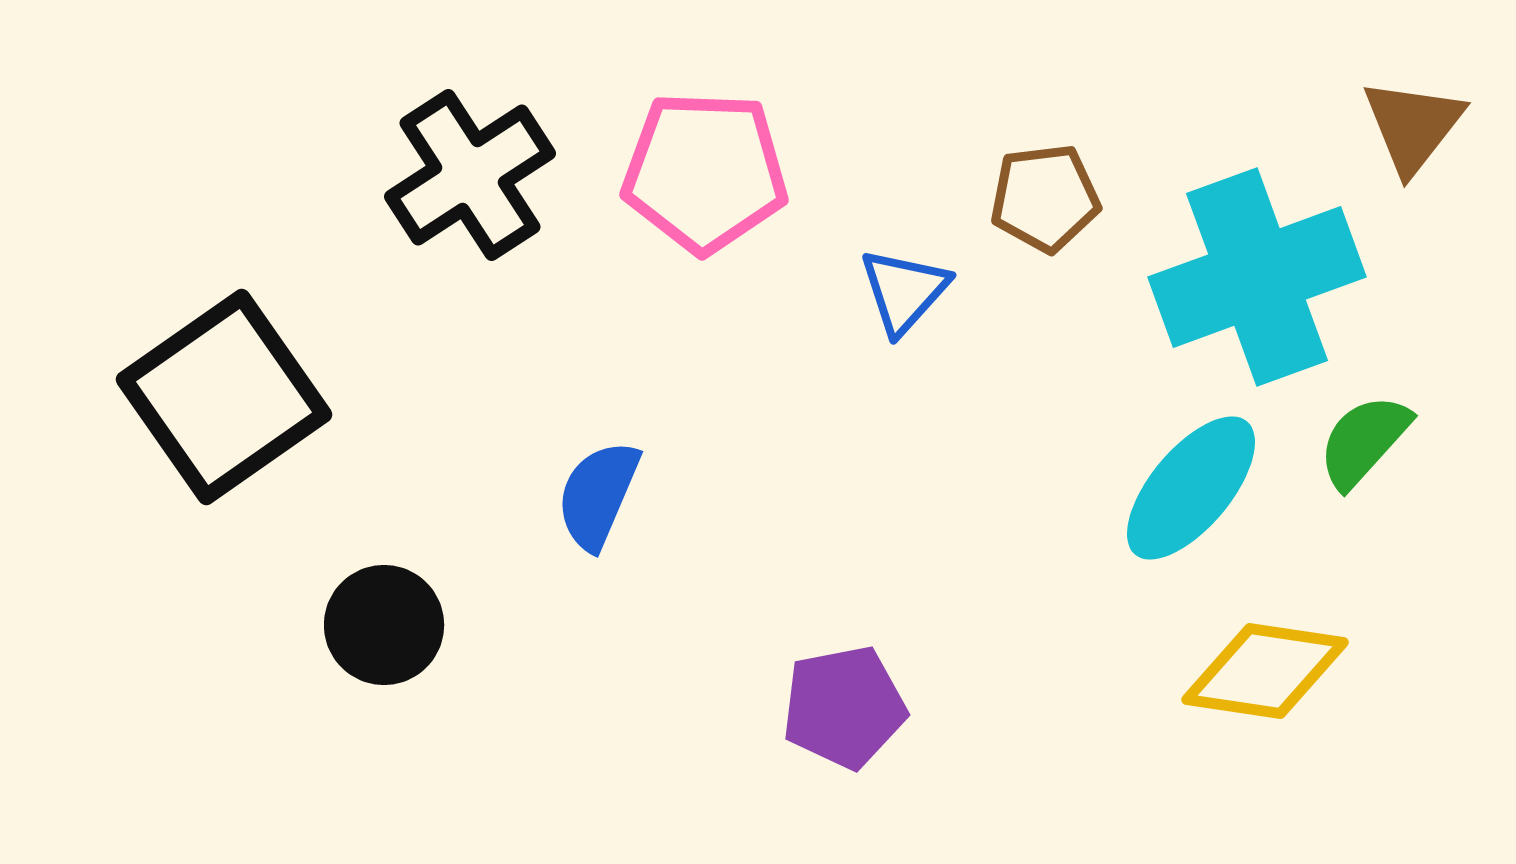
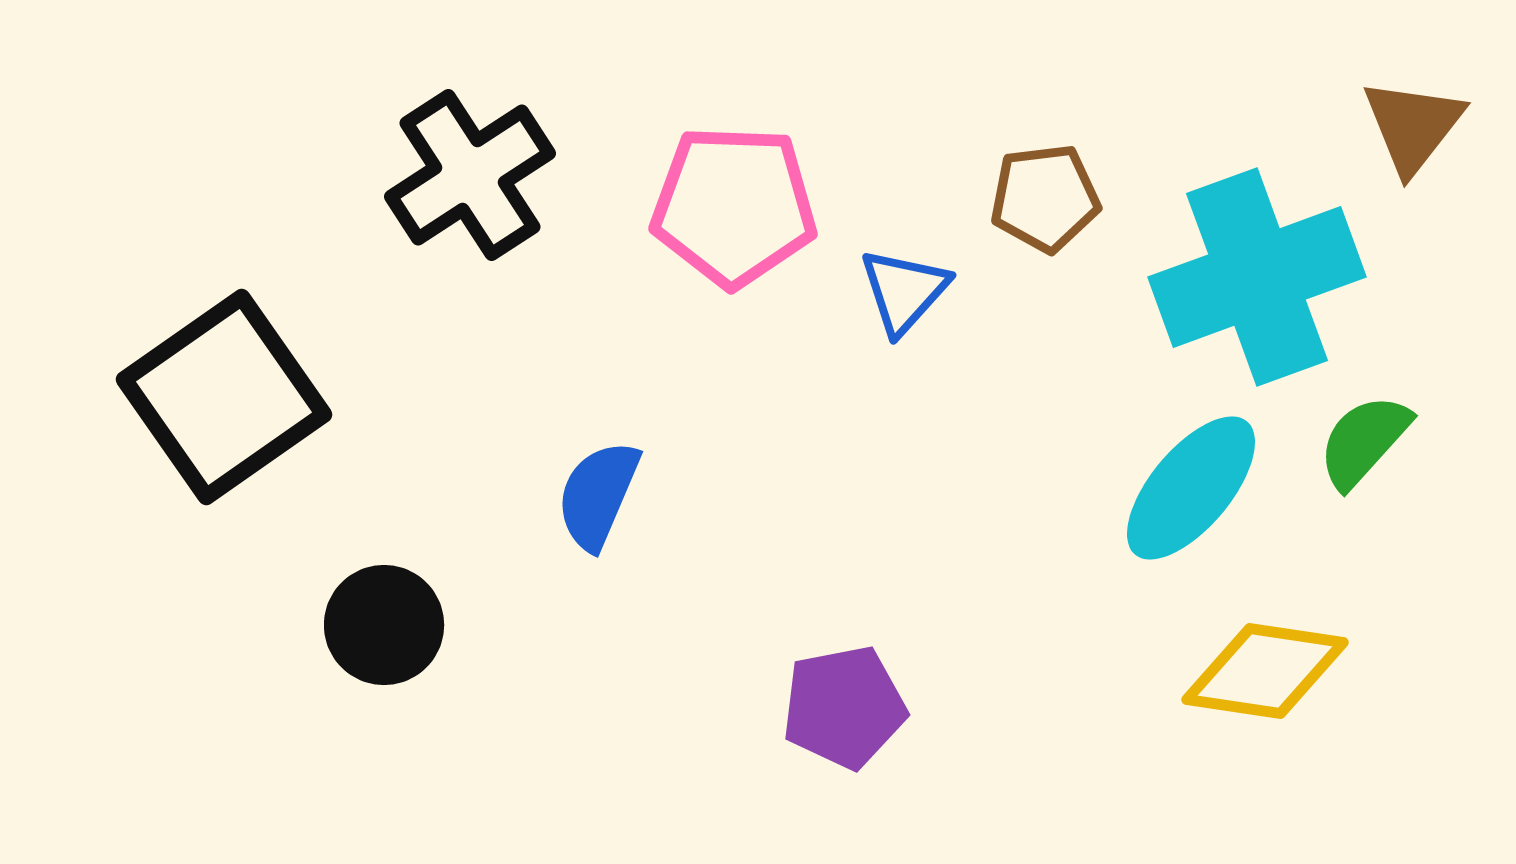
pink pentagon: moved 29 px right, 34 px down
